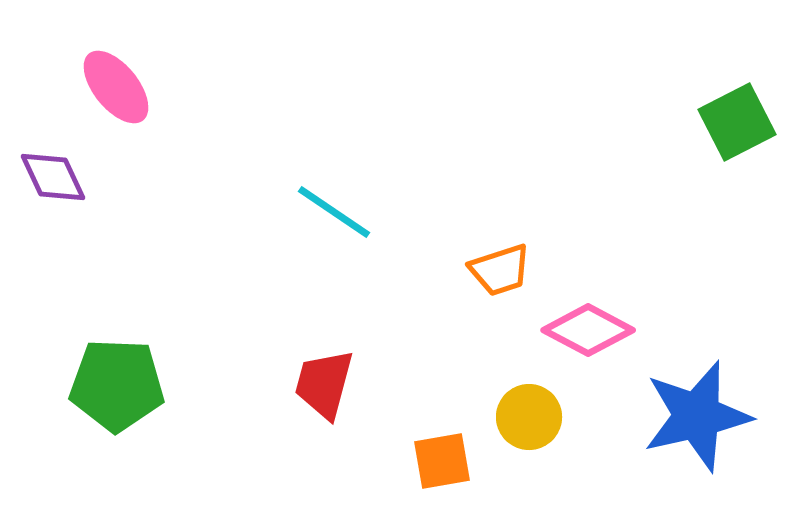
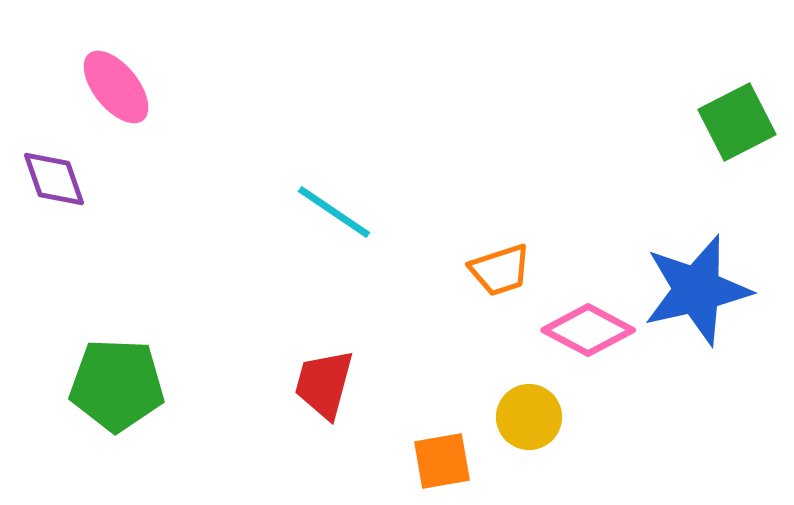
purple diamond: moved 1 px right, 2 px down; rotated 6 degrees clockwise
blue star: moved 126 px up
